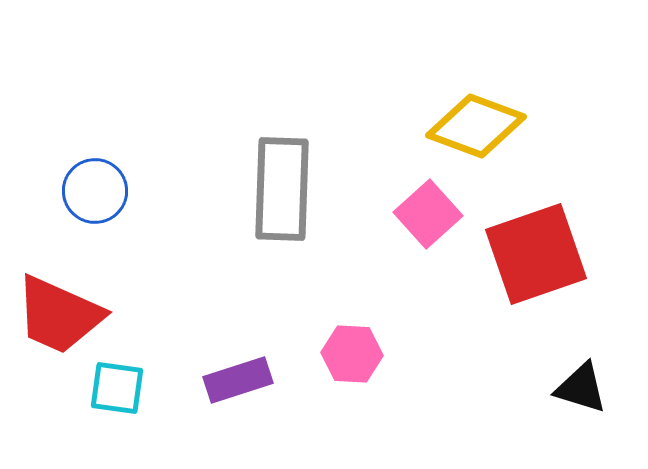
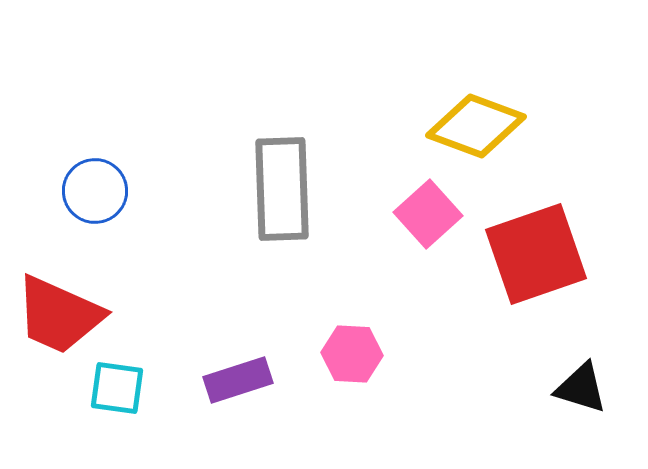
gray rectangle: rotated 4 degrees counterclockwise
